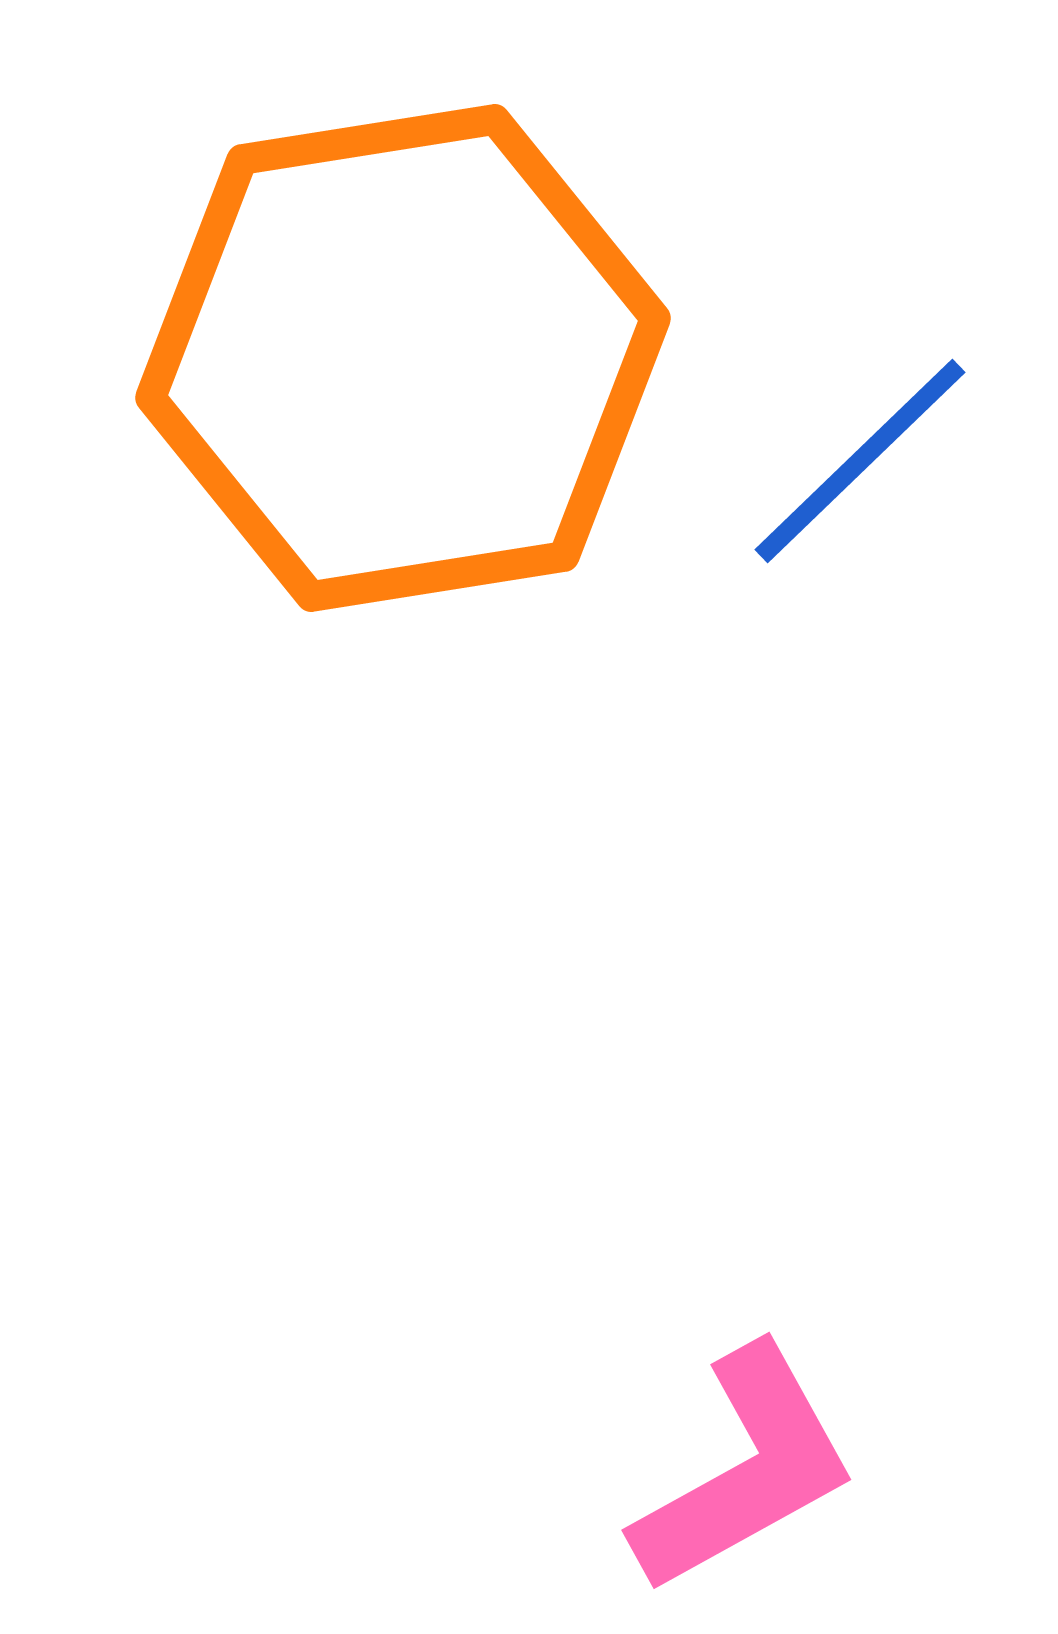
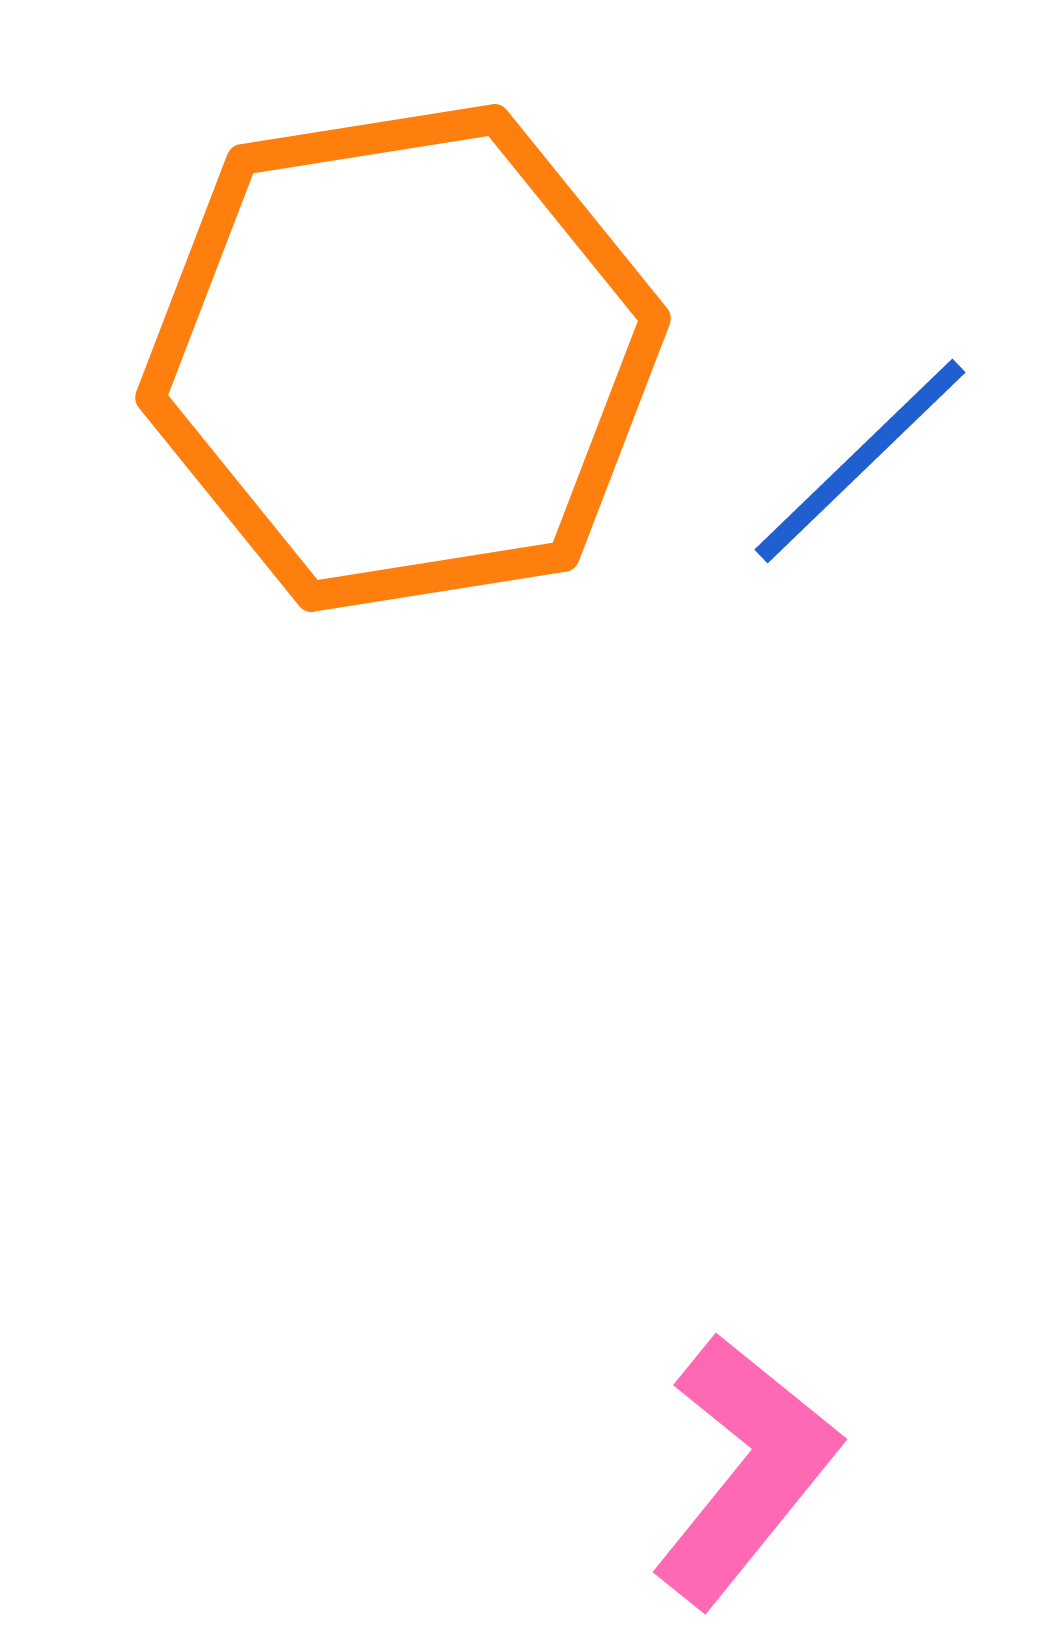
pink L-shape: rotated 22 degrees counterclockwise
